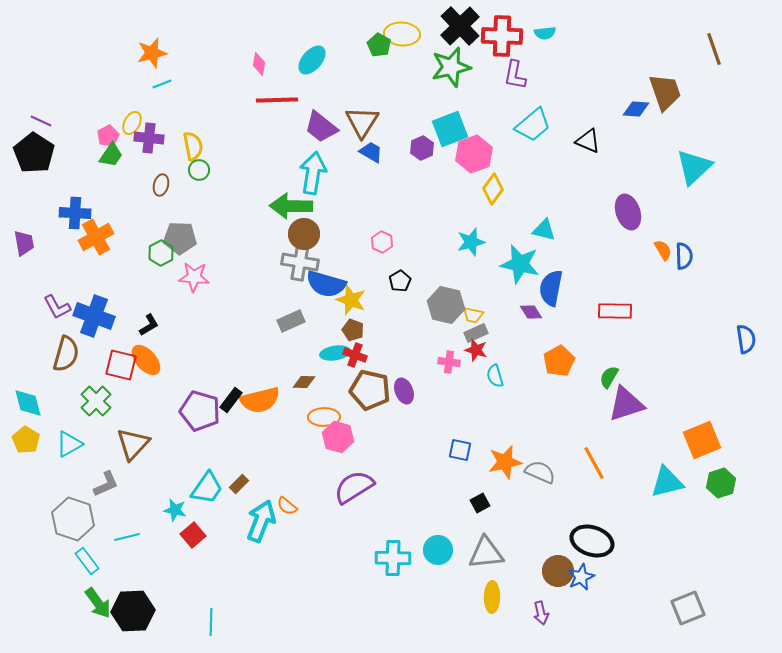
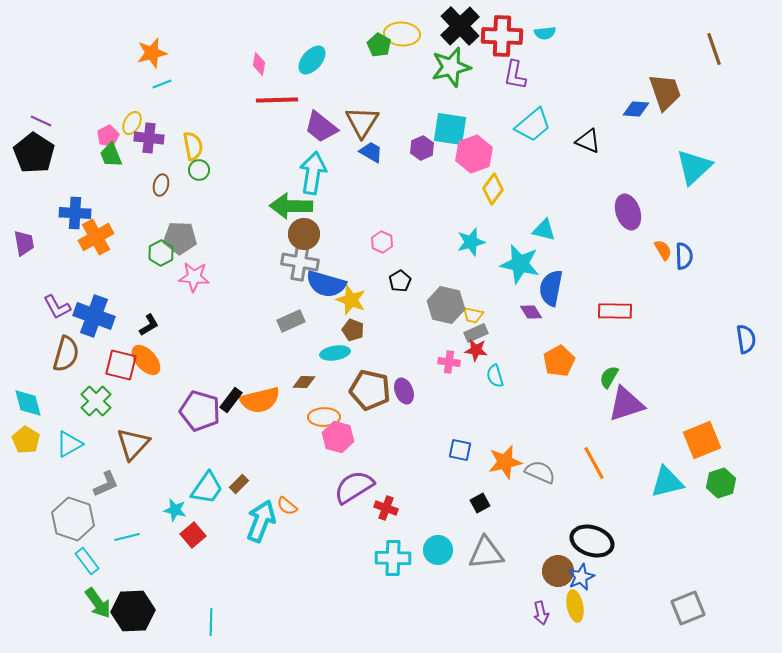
cyan square at (450, 129): rotated 30 degrees clockwise
green trapezoid at (111, 155): rotated 124 degrees clockwise
red star at (476, 350): rotated 10 degrees counterclockwise
red cross at (355, 355): moved 31 px right, 153 px down
yellow ellipse at (492, 597): moved 83 px right, 9 px down; rotated 12 degrees counterclockwise
